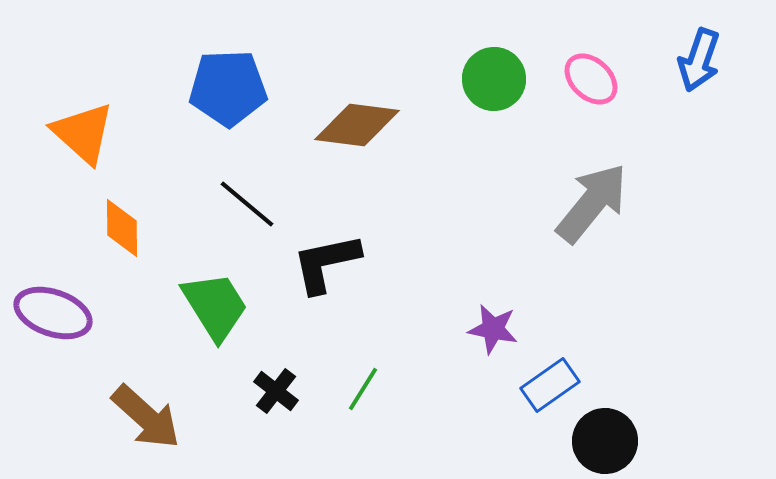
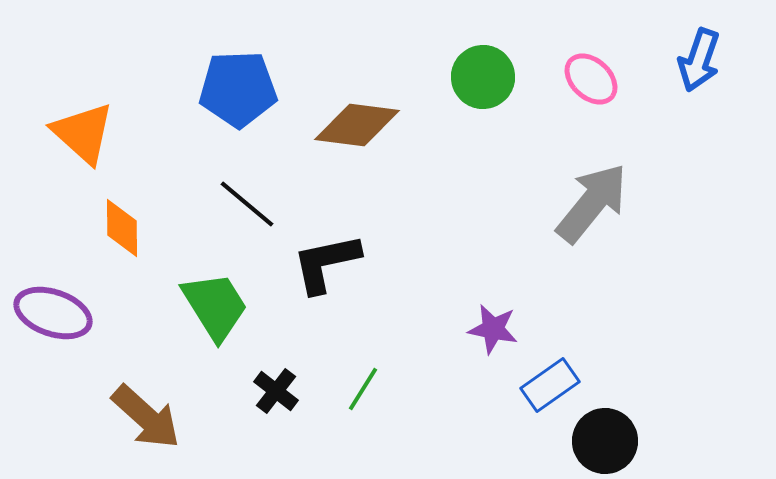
green circle: moved 11 px left, 2 px up
blue pentagon: moved 10 px right, 1 px down
